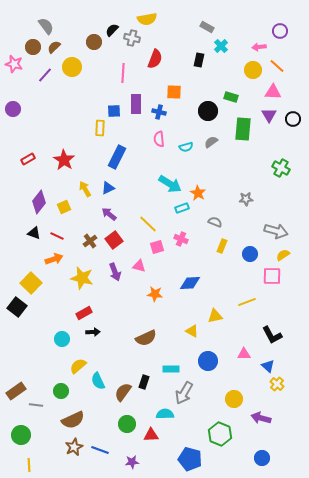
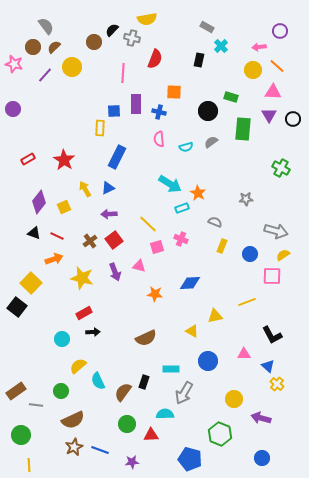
purple arrow at (109, 214): rotated 42 degrees counterclockwise
